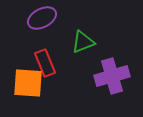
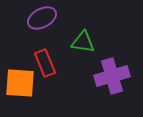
green triangle: rotated 30 degrees clockwise
orange square: moved 8 px left
